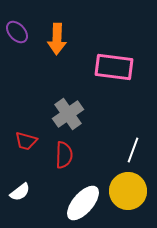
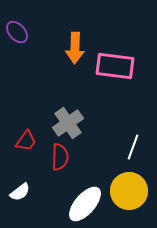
orange arrow: moved 18 px right, 9 px down
pink rectangle: moved 1 px right, 1 px up
gray cross: moved 9 px down
red trapezoid: rotated 70 degrees counterclockwise
white line: moved 3 px up
red semicircle: moved 4 px left, 2 px down
yellow circle: moved 1 px right
white ellipse: moved 2 px right, 1 px down
